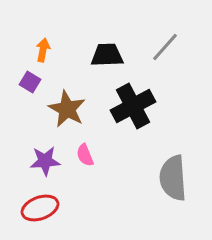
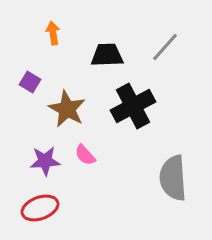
orange arrow: moved 10 px right, 17 px up; rotated 20 degrees counterclockwise
pink semicircle: rotated 20 degrees counterclockwise
